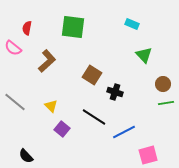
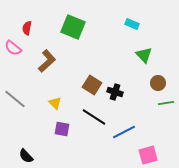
green square: rotated 15 degrees clockwise
brown square: moved 10 px down
brown circle: moved 5 px left, 1 px up
gray line: moved 3 px up
yellow triangle: moved 4 px right, 3 px up
purple square: rotated 28 degrees counterclockwise
